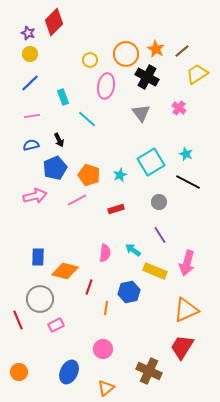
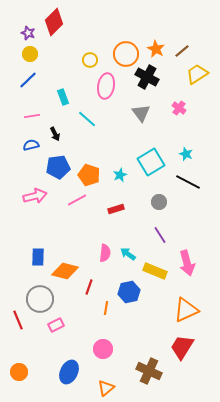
blue line at (30, 83): moved 2 px left, 3 px up
black arrow at (59, 140): moved 4 px left, 6 px up
blue pentagon at (55, 168): moved 3 px right, 1 px up; rotated 15 degrees clockwise
cyan arrow at (133, 250): moved 5 px left, 4 px down
pink arrow at (187, 263): rotated 30 degrees counterclockwise
